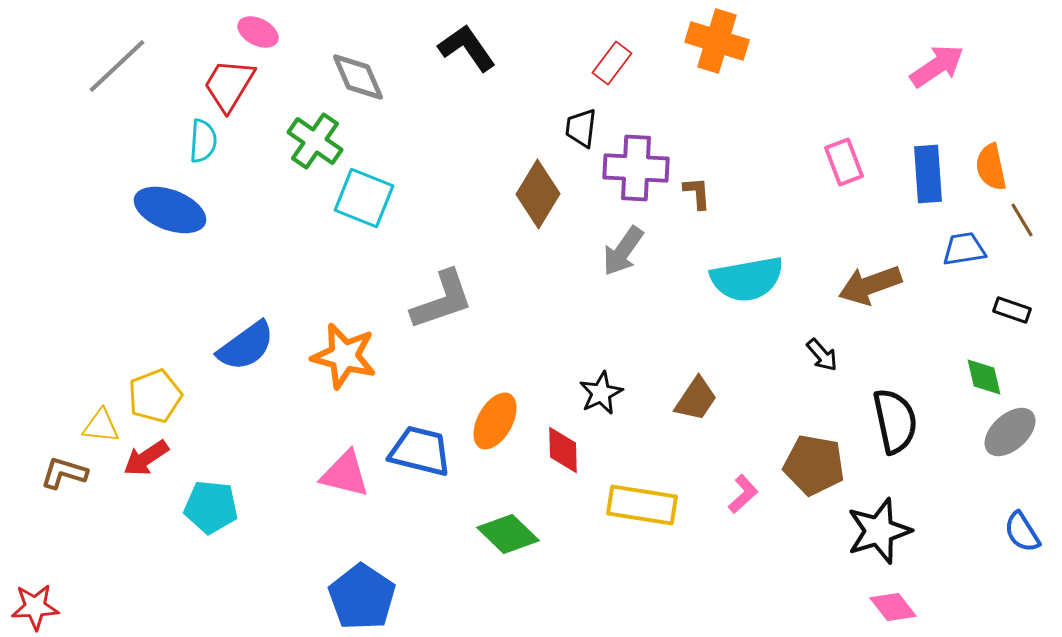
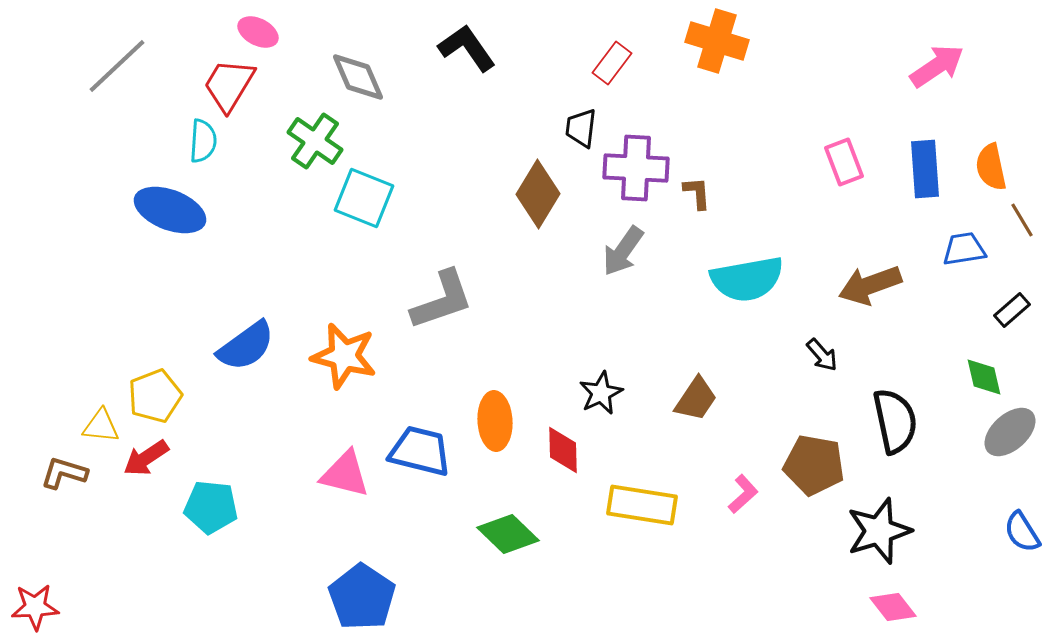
blue rectangle at (928, 174): moved 3 px left, 5 px up
black rectangle at (1012, 310): rotated 60 degrees counterclockwise
orange ellipse at (495, 421): rotated 32 degrees counterclockwise
